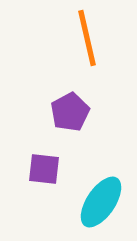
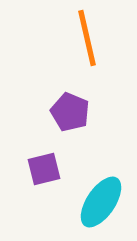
purple pentagon: rotated 21 degrees counterclockwise
purple square: rotated 20 degrees counterclockwise
